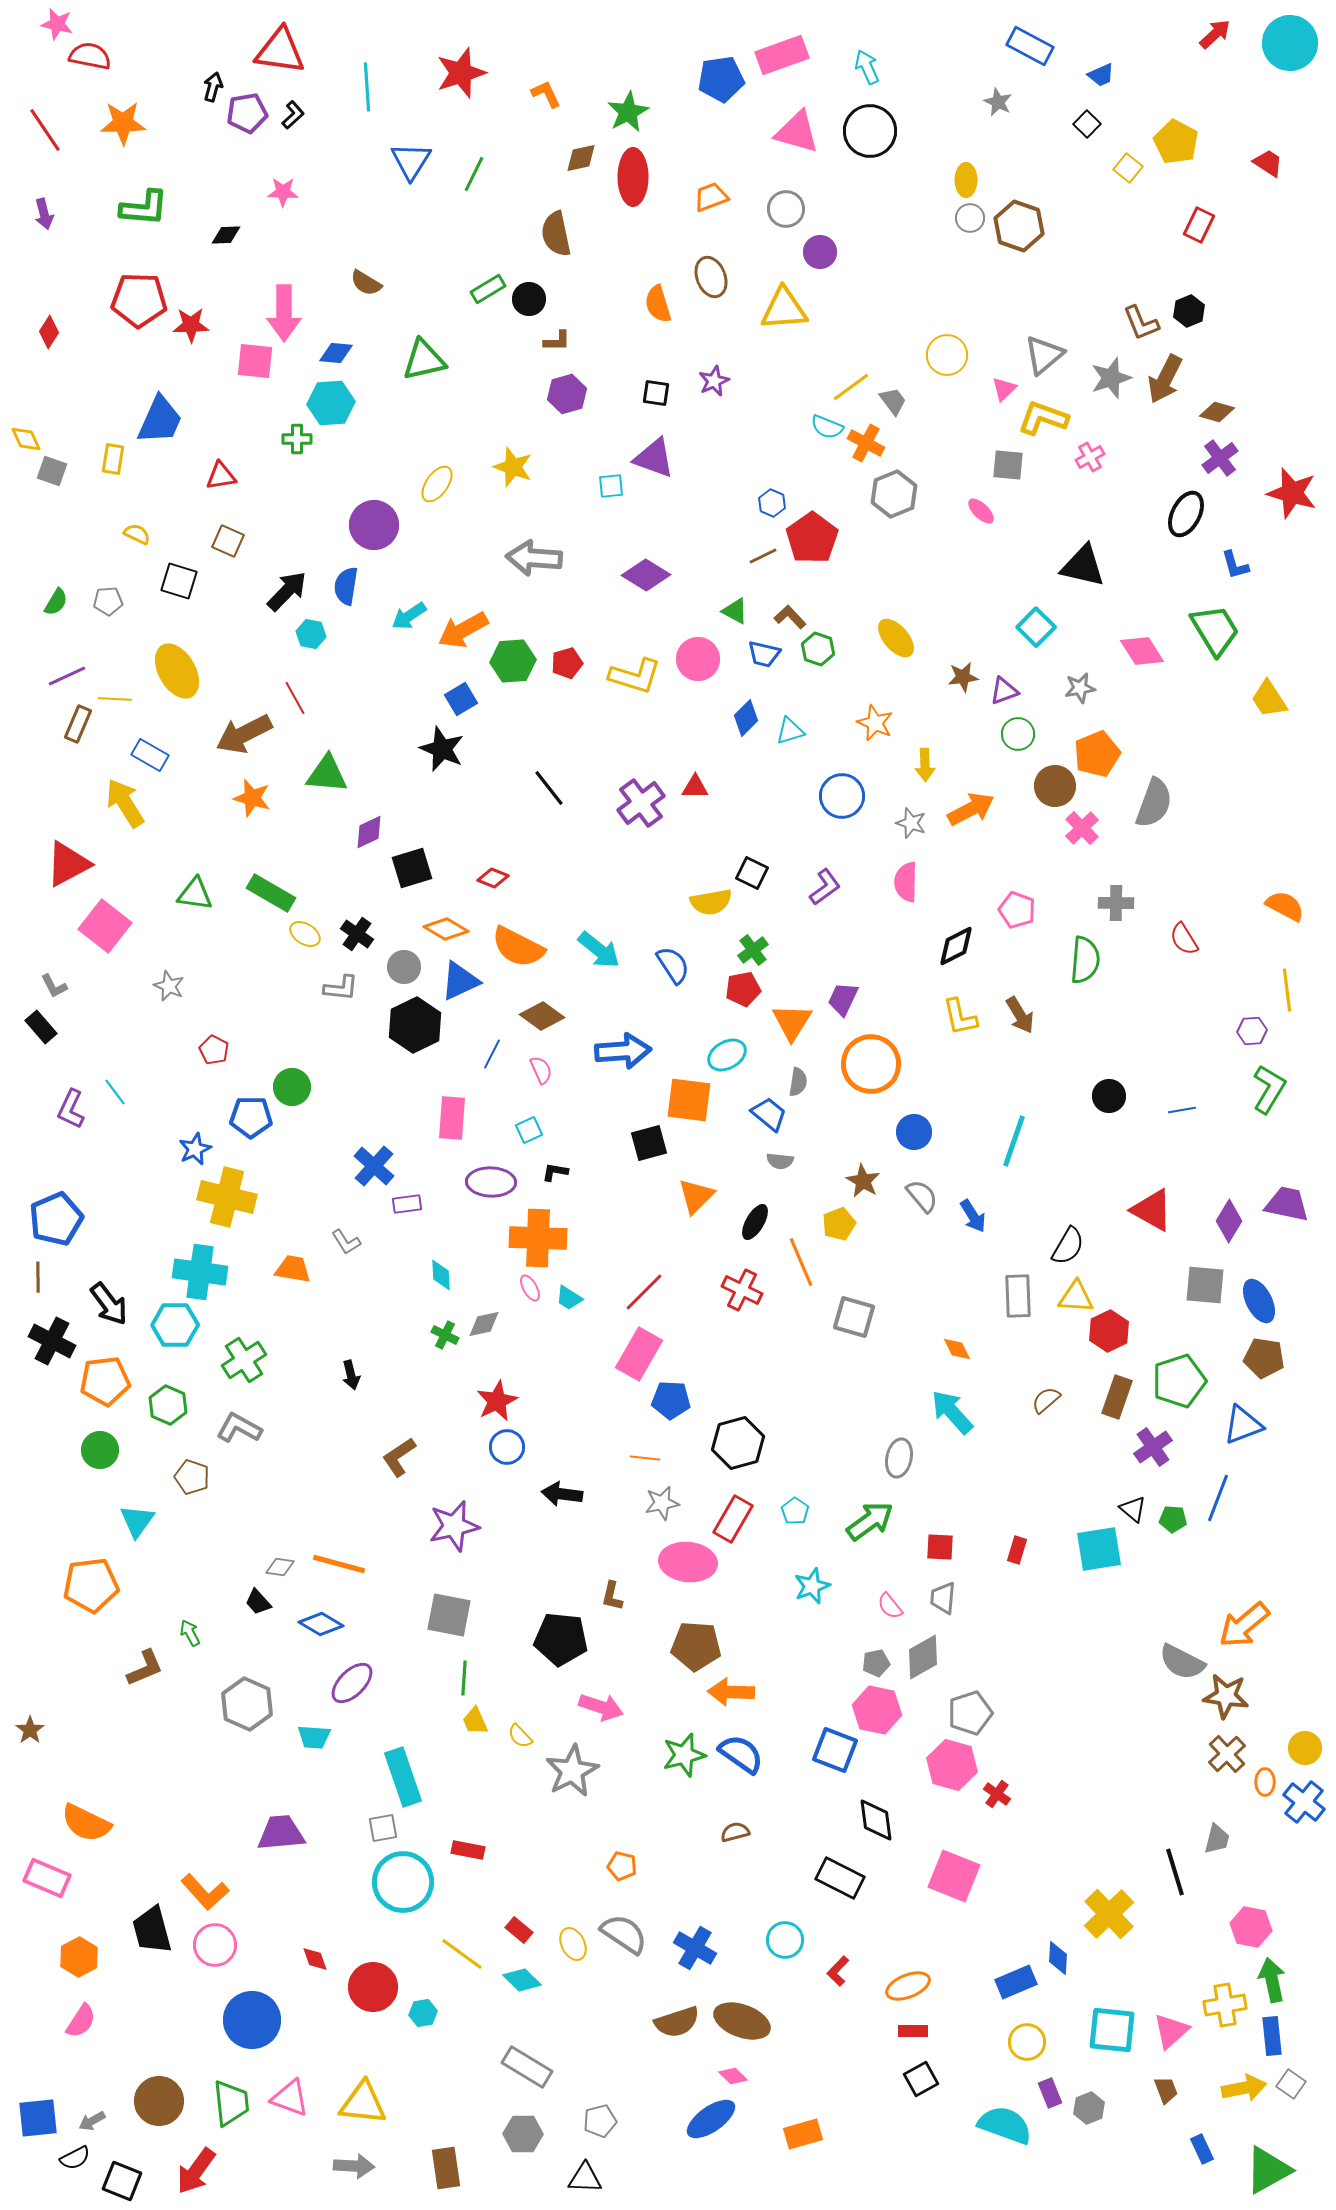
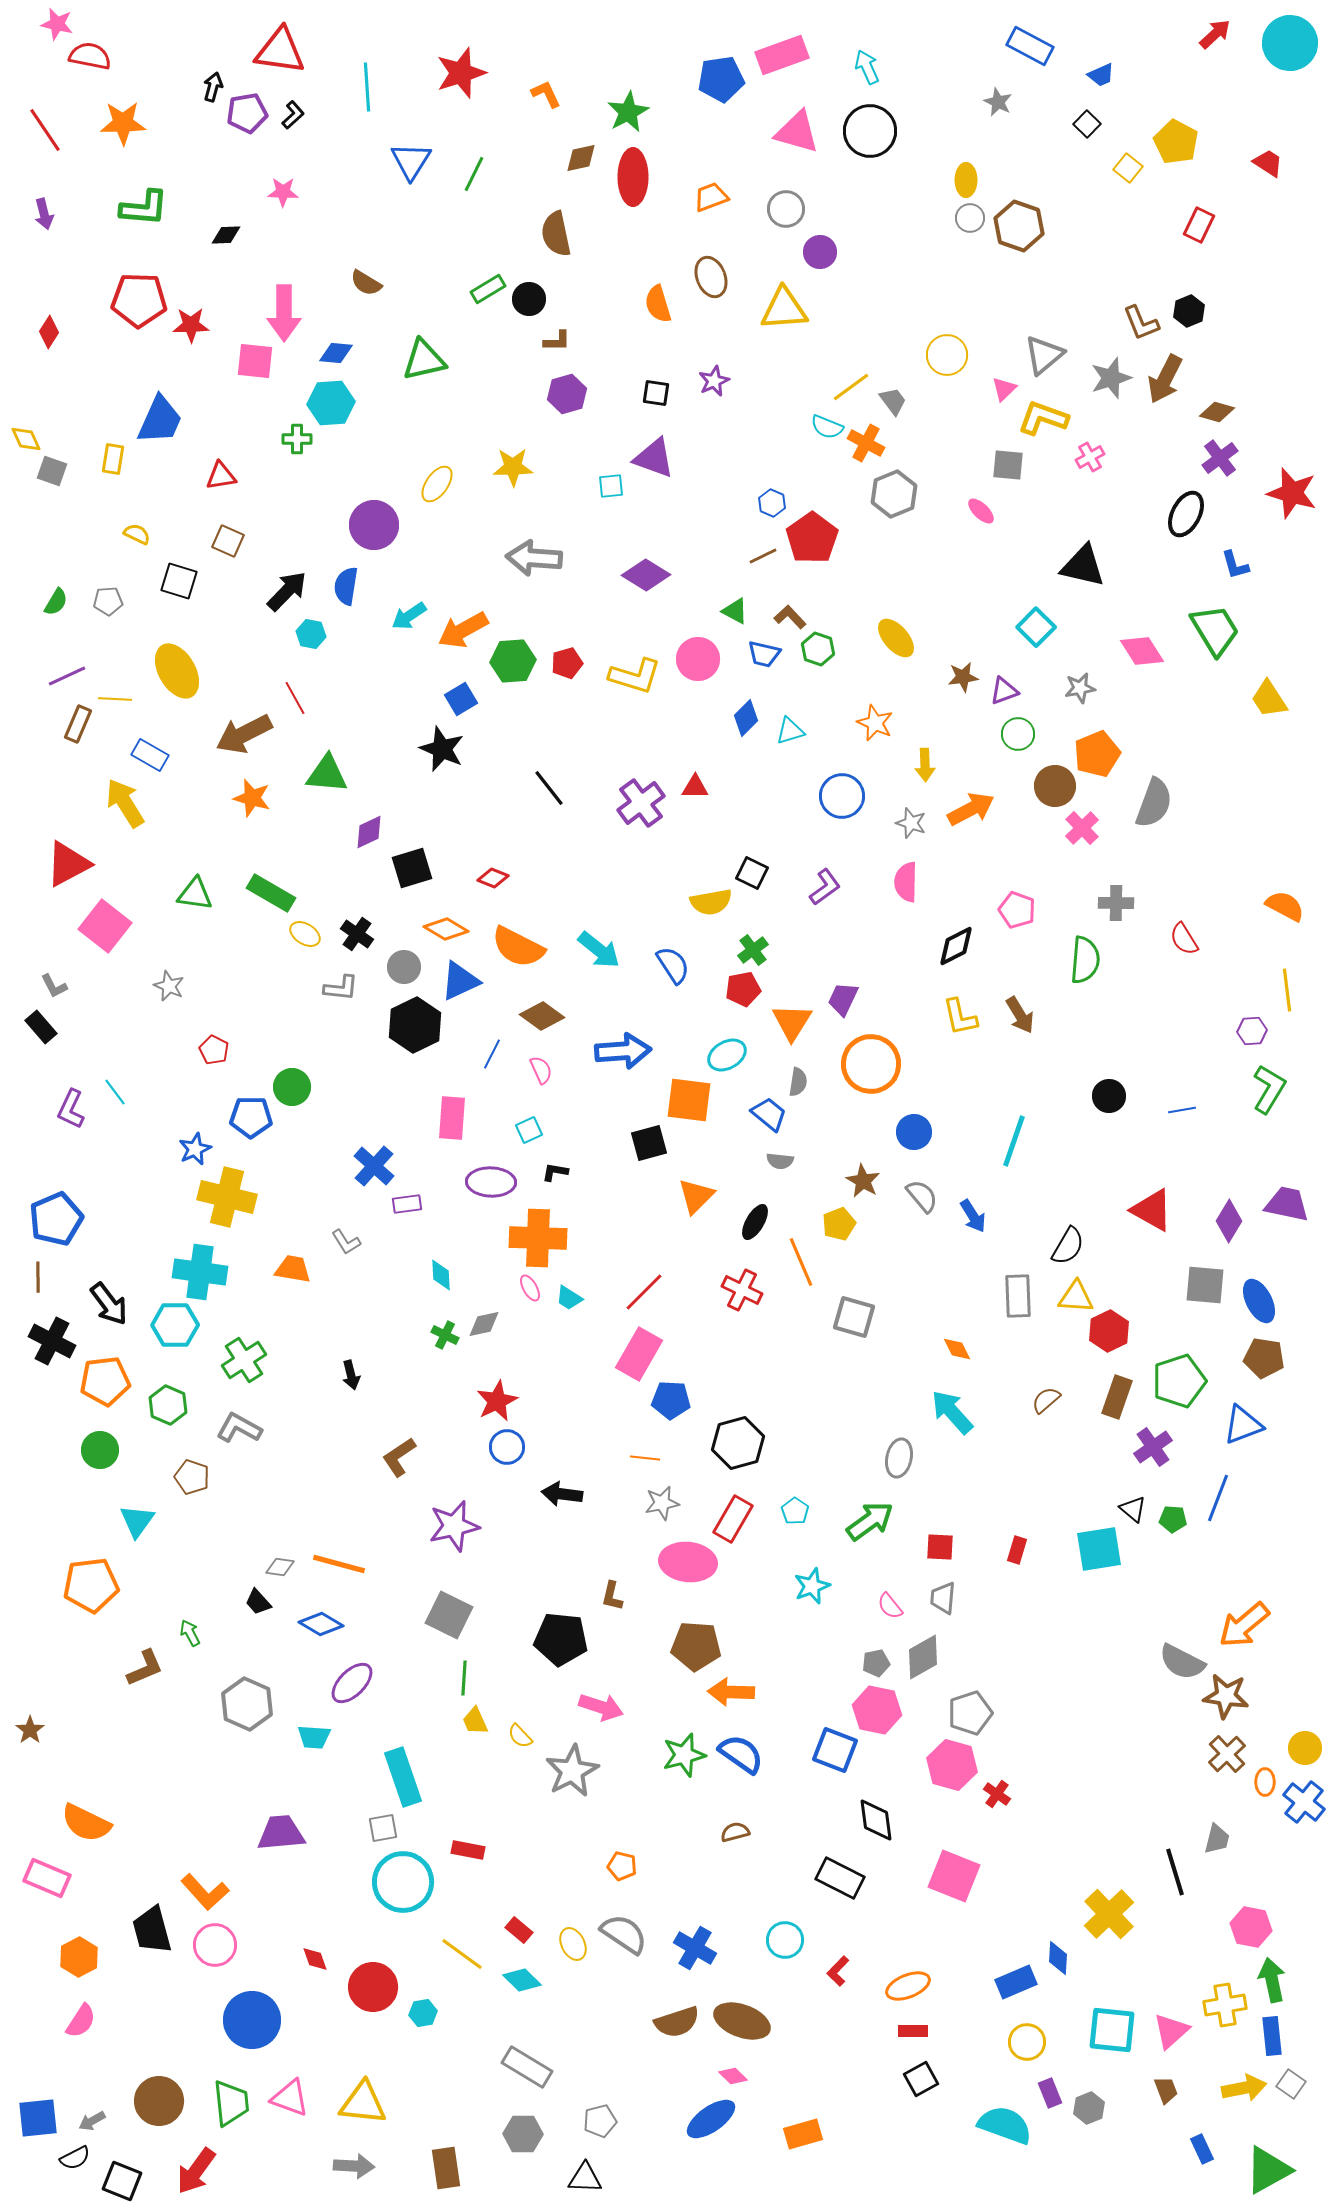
yellow star at (513, 467): rotated 21 degrees counterclockwise
gray square at (449, 1615): rotated 15 degrees clockwise
